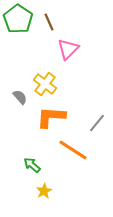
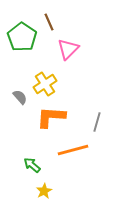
green pentagon: moved 4 px right, 18 px down
yellow cross: rotated 20 degrees clockwise
gray line: moved 1 px up; rotated 24 degrees counterclockwise
orange line: rotated 48 degrees counterclockwise
